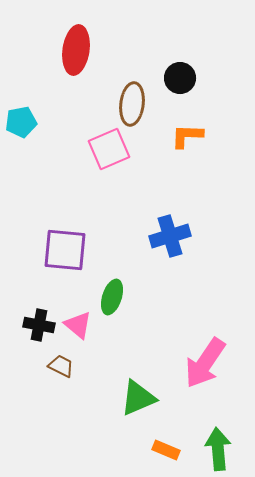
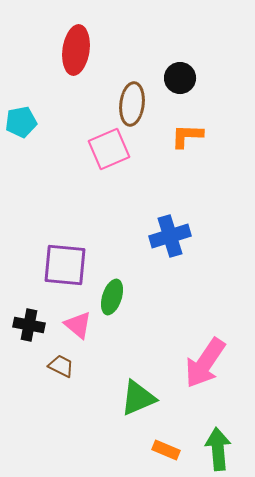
purple square: moved 15 px down
black cross: moved 10 px left
